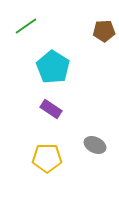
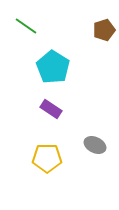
green line: rotated 70 degrees clockwise
brown pentagon: moved 1 px up; rotated 15 degrees counterclockwise
